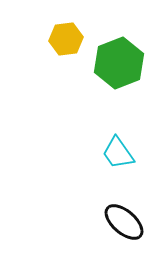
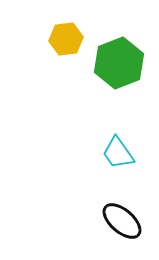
black ellipse: moved 2 px left, 1 px up
